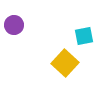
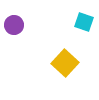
cyan square: moved 14 px up; rotated 30 degrees clockwise
